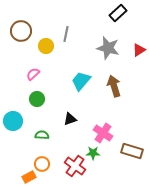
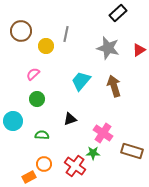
orange circle: moved 2 px right
